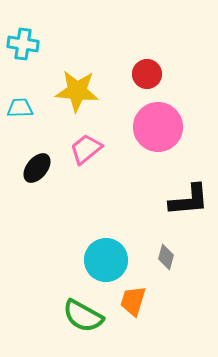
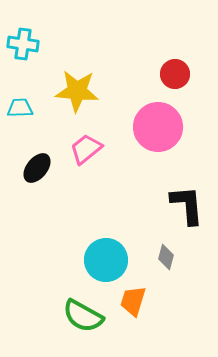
red circle: moved 28 px right
black L-shape: moved 2 px left, 5 px down; rotated 90 degrees counterclockwise
